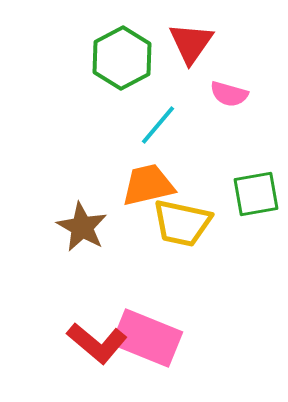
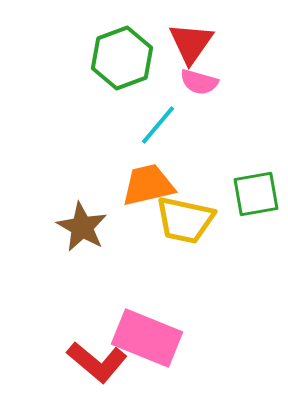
green hexagon: rotated 8 degrees clockwise
pink semicircle: moved 30 px left, 12 px up
yellow trapezoid: moved 3 px right, 3 px up
red L-shape: moved 19 px down
